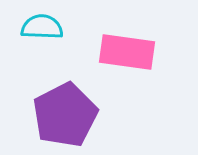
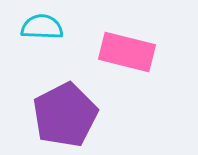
pink rectangle: rotated 6 degrees clockwise
